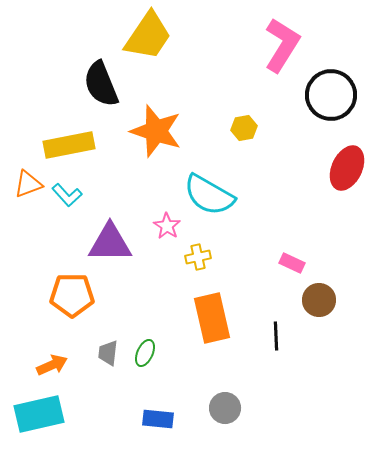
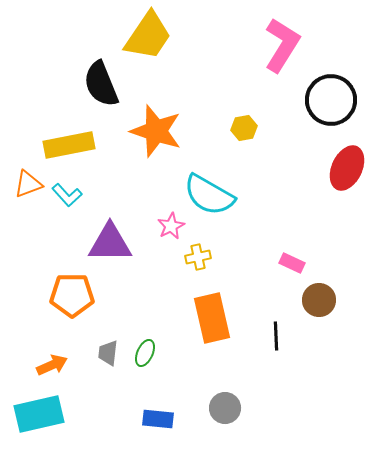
black circle: moved 5 px down
pink star: moved 4 px right; rotated 12 degrees clockwise
